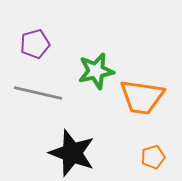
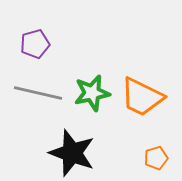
green star: moved 4 px left, 22 px down
orange trapezoid: rotated 18 degrees clockwise
orange pentagon: moved 3 px right, 1 px down
